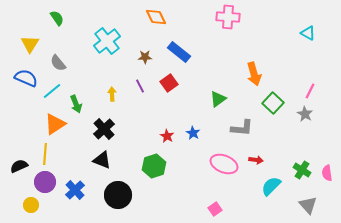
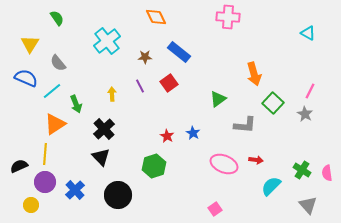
gray L-shape: moved 3 px right, 3 px up
black triangle: moved 1 px left, 3 px up; rotated 24 degrees clockwise
